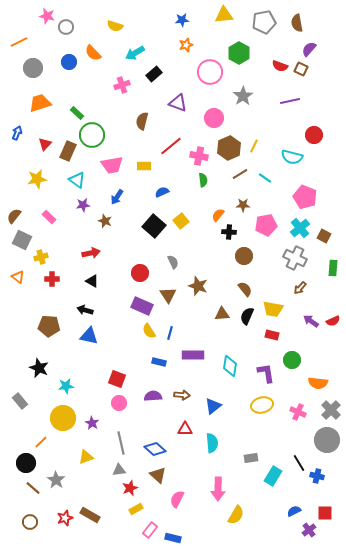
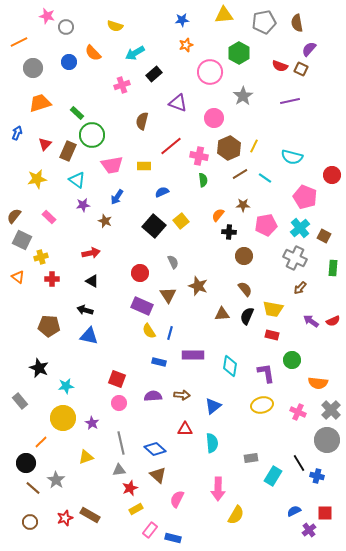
red circle at (314, 135): moved 18 px right, 40 px down
